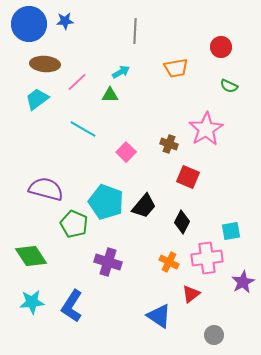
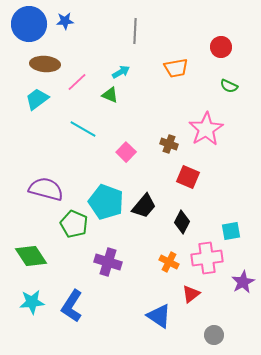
green triangle: rotated 24 degrees clockwise
